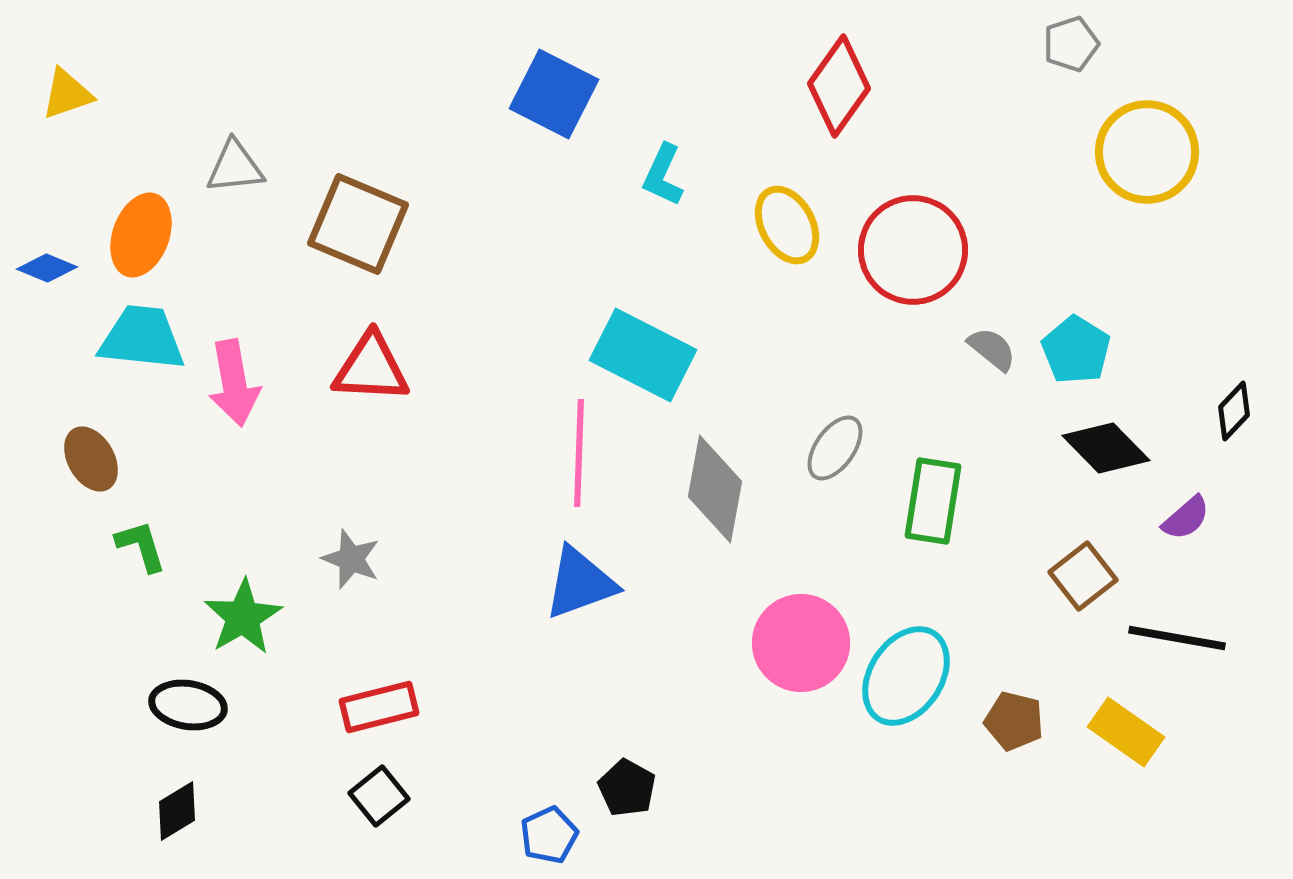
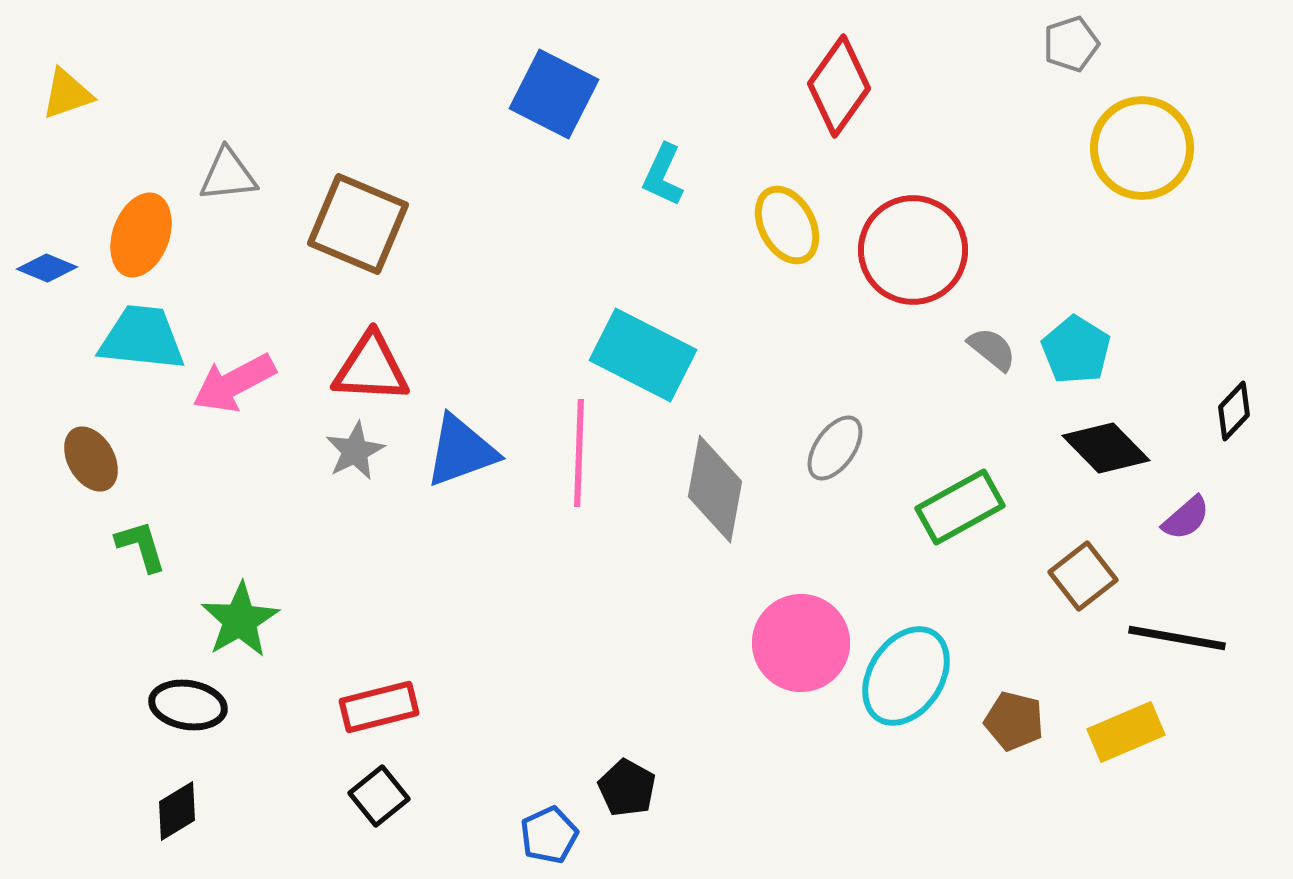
yellow circle at (1147, 152): moved 5 px left, 4 px up
gray triangle at (235, 167): moved 7 px left, 8 px down
pink arrow at (234, 383): rotated 72 degrees clockwise
green rectangle at (933, 501): moved 27 px right, 6 px down; rotated 52 degrees clockwise
gray star at (351, 559): moved 4 px right, 108 px up; rotated 24 degrees clockwise
blue triangle at (580, 583): moved 119 px left, 132 px up
green star at (243, 617): moved 3 px left, 3 px down
yellow rectangle at (1126, 732): rotated 58 degrees counterclockwise
